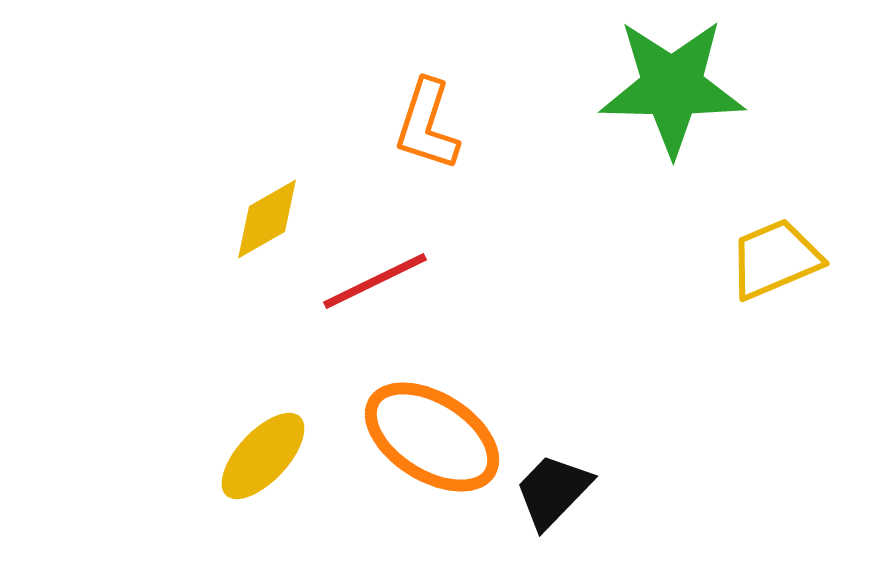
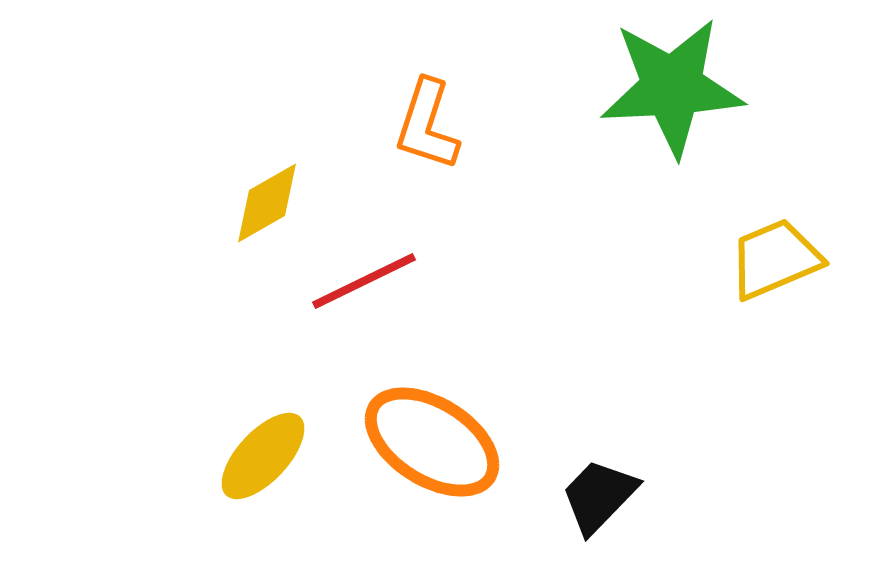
green star: rotated 4 degrees counterclockwise
yellow diamond: moved 16 px up
red line: moved 11 px left
orange ellipse: moved 5 px down
black trapezoid: moved 46 px right, 5 px down
